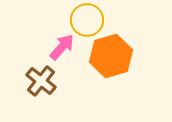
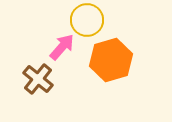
orange hexagon: moved 4 px down
brown cross: moved 3 px left, 2 px up
